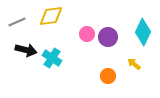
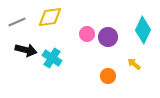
yellow diamond: moved 1 px left, 1 px down
cyan diamond: moved 2 px up
